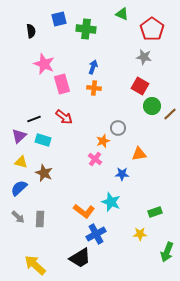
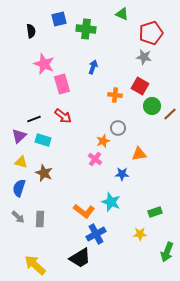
red pentagon: moved 1 px left, 4 px down; rotated 20 degrees clockwise
orange cross: moved 21 px right, 7 px down
red arrow: moved 1 px left, 1 px up
blue semicircle: rotated 30 degrees counterclockwise
